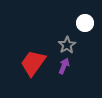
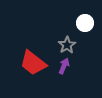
red trapezoid: rotated 88 degrees counterclockwise
